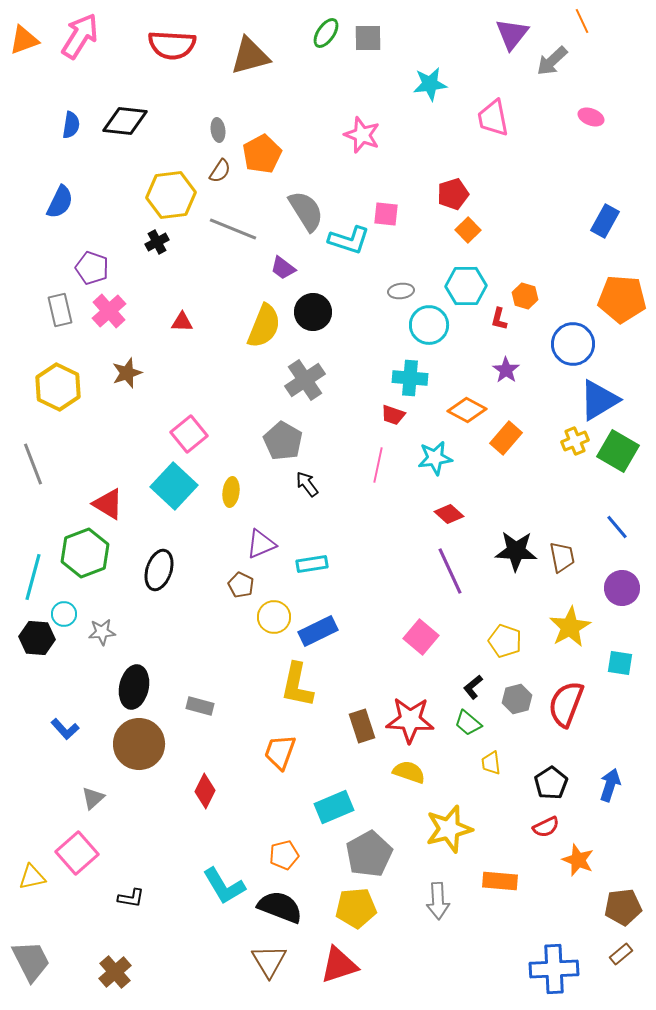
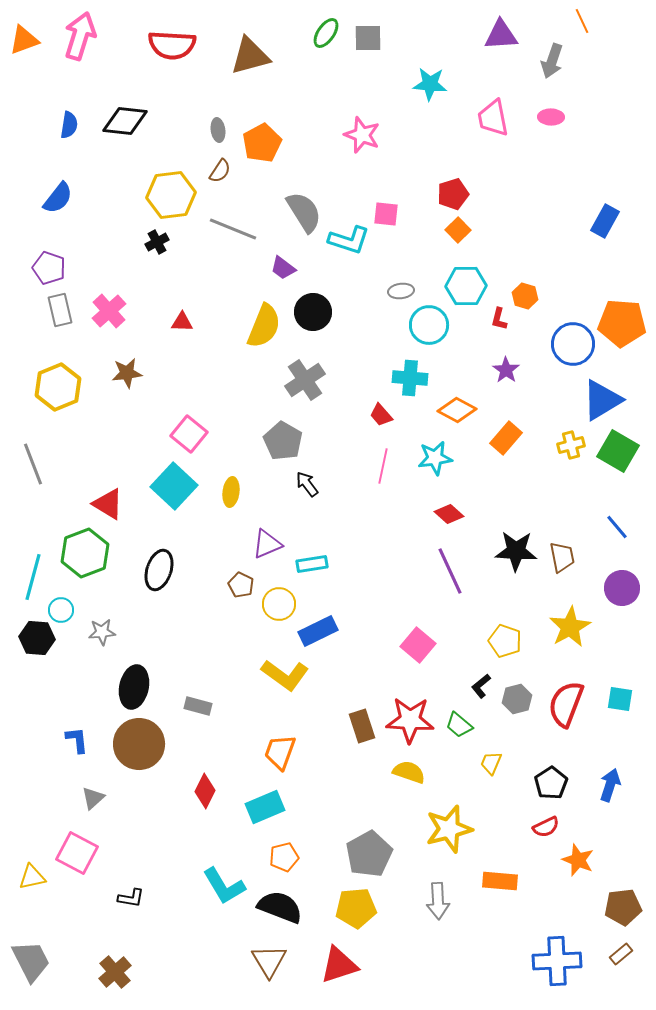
purple triangle at (512, 34): moved 11 px left, 1 px down; rotated 48 degrees clockwise
pink arrow at (80, 36): rotated 15 degrees counterclockwise
gray arrow at (552, 61): rotated 28 degrees counterclockwise
cyan star at (430, 84): rotated 12 degrees clockwise
pink ellipse at (591, 117): moved 40 px left; rotated 20 degrees counterclockwise
blue semicircle at (71, 125): moved 2 px left
orange pentagon at (262, 154): moved 11 px up
blue semicircle at (60, 202): moved 2 px left, 4 px up; rotated 12 degrees clockwise
gray semicircle at (306, 211): moved 2 px left, 1 px down
orange square at (468, 230): moved 10 px left
purple pentagon at (92, 268): moved 43 px left
orange pentagon at (622, 299): moved 24 px down
brown star at (127, 373): rotated 12 degrees clockwise
yellow hexagon at (58, 387): rotated 12 degrees clockwise
blue triangle at (599, 400): moved 3 px right
orange diamond at (467, 410): moved 10 px left
red trapezoid at (393, 415): moved 12 px left; rotated 30 degrees clockwise
pink square at (189, 434): rotated 12 degrees counterclockwise
yellow cross at (575, 441): moved 4 px left, 4 px down; rotated 8 degrees clockwise
pink line at (378, 465): moved 5 px right, 1 px down
purple triangle at (261, 544): moved 6 px right
cyan circle at (64, 614): moved 3 px left, 4 px up
yellow circle at (274, 617): moved 5 px right, 13 px up
pink square at (421, 637): moved 3 px left, 8 px down
cyan square at (620, 663): moved 36 px down
yellow L-shape at (297, 685): moved 12 px left, 10 px up; rotated 66 degrees counterclockwise
black L-shape at (473, 687): moved 8 px right, 1 px up
gray rectangle at (200, 706): moved 2 px left
green trapezoid at (468, 723): moved 9 px left, 2 px down
blue L-shape at (65, 729): moved 12 px right, 11 px down; rotated 144 degrees counterclockwise
yellow trapezoid at (491, 763): rotated 30 degrees clockwise
cyan rectangle at (334, 807): moved 69 px left
pink square at (77, 853): rotated 21 degrees counterclockwise
orange pentagon at (284, 855): moved 2 px down
blue cross at (554, 969): moved 3 px right, 8 px up
